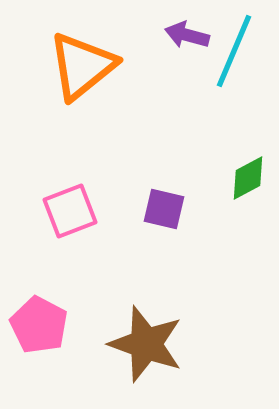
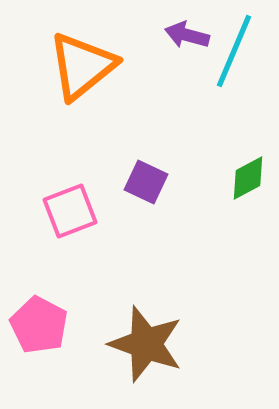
purple square: moved 18 px left, 27 px up; rotated 12 degrees clockwise
